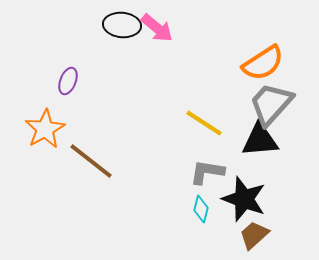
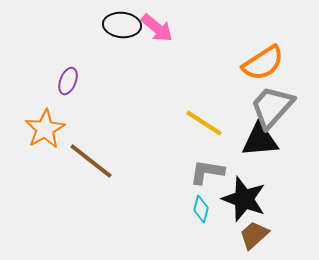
gray trapezoid: moved 1 px right, 3 px down
